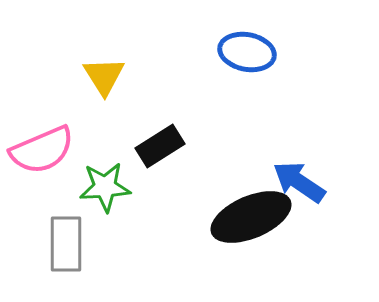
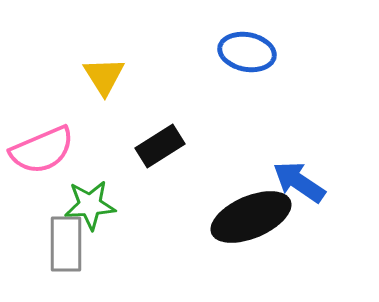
green star: moved 15 px left, 18 px down
